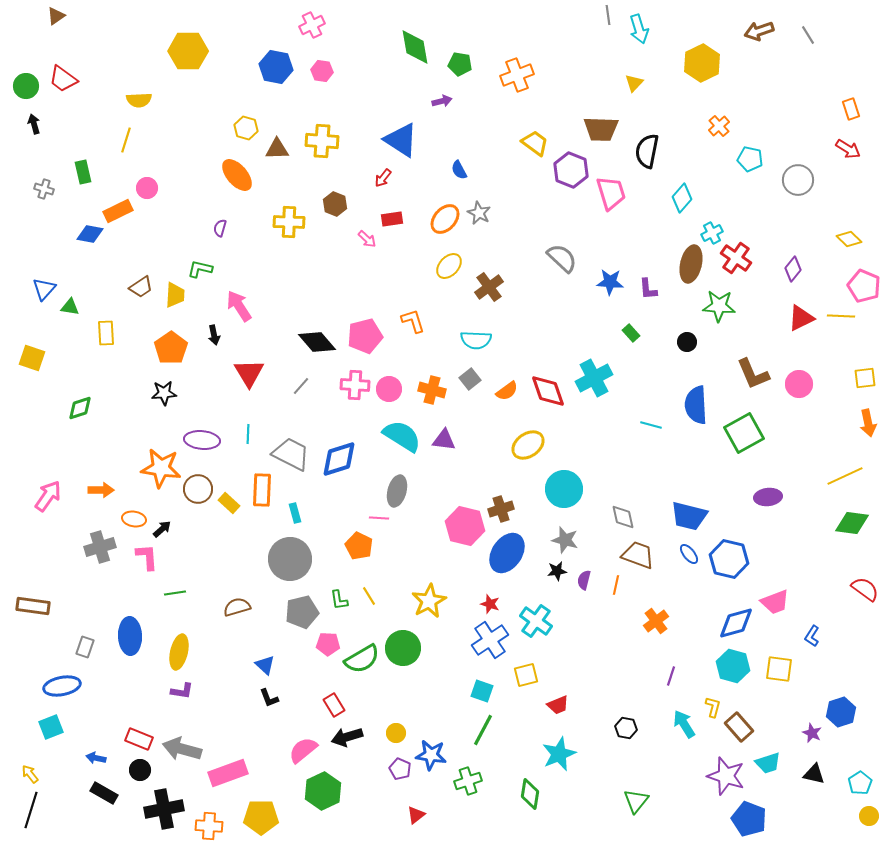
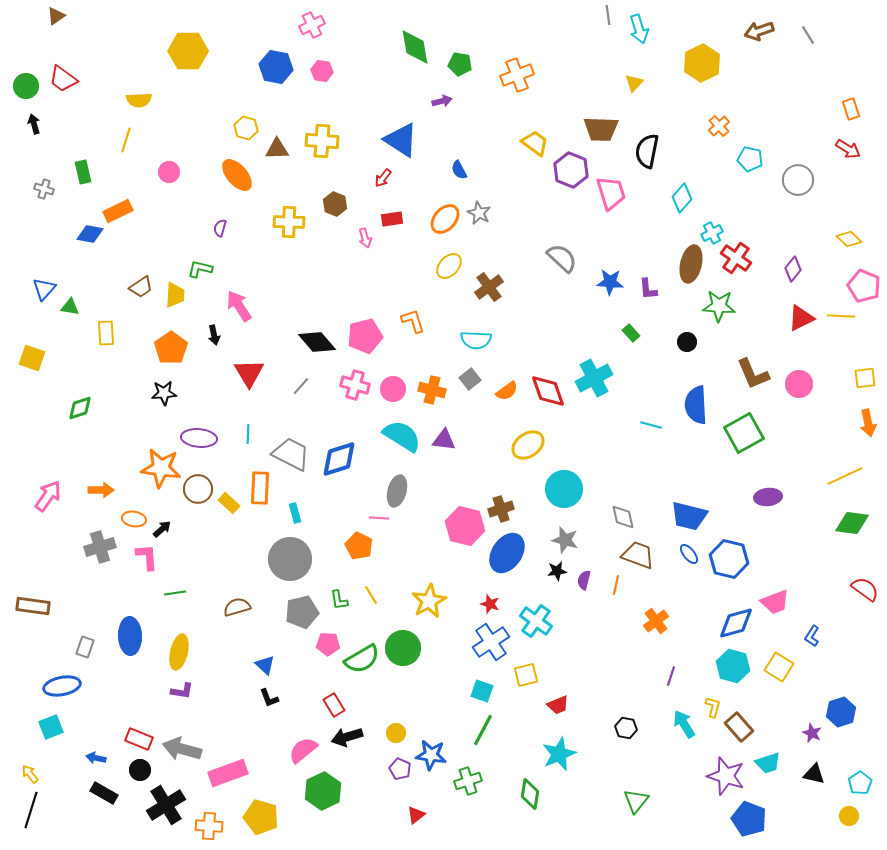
pink circle at (147, 188): moved 22 px right, 16 px up
pink arrow at (367, 239): moved 2 px left, 1 px up; rotated 30 degrees clockwise
pink cross at (355, 385): rotated 12 degrees clockwise
pink circle at (389, 389): moved 4 px right
purple ellipse at (202, 440): moved 3 px left, 2 px up
orange rectangle at (262, 490): moved 2 px left, 2 px up
yellow line at (369, 596): moved 2 px right, 1 px up
blue cross at (490, 640): moved 1 px right, 2 px down
yellow square at (779, 669): moved 2 px up; rotated 24 degrees clockwise
black cross at (164, 809): moved 2 px right, 4 px up; rotated 21 degrees counterclockwise
yellow circle at (869, 816): moved 20 px left
yellow pentagon at (261, 817): rotated 16 degrees clockwise
